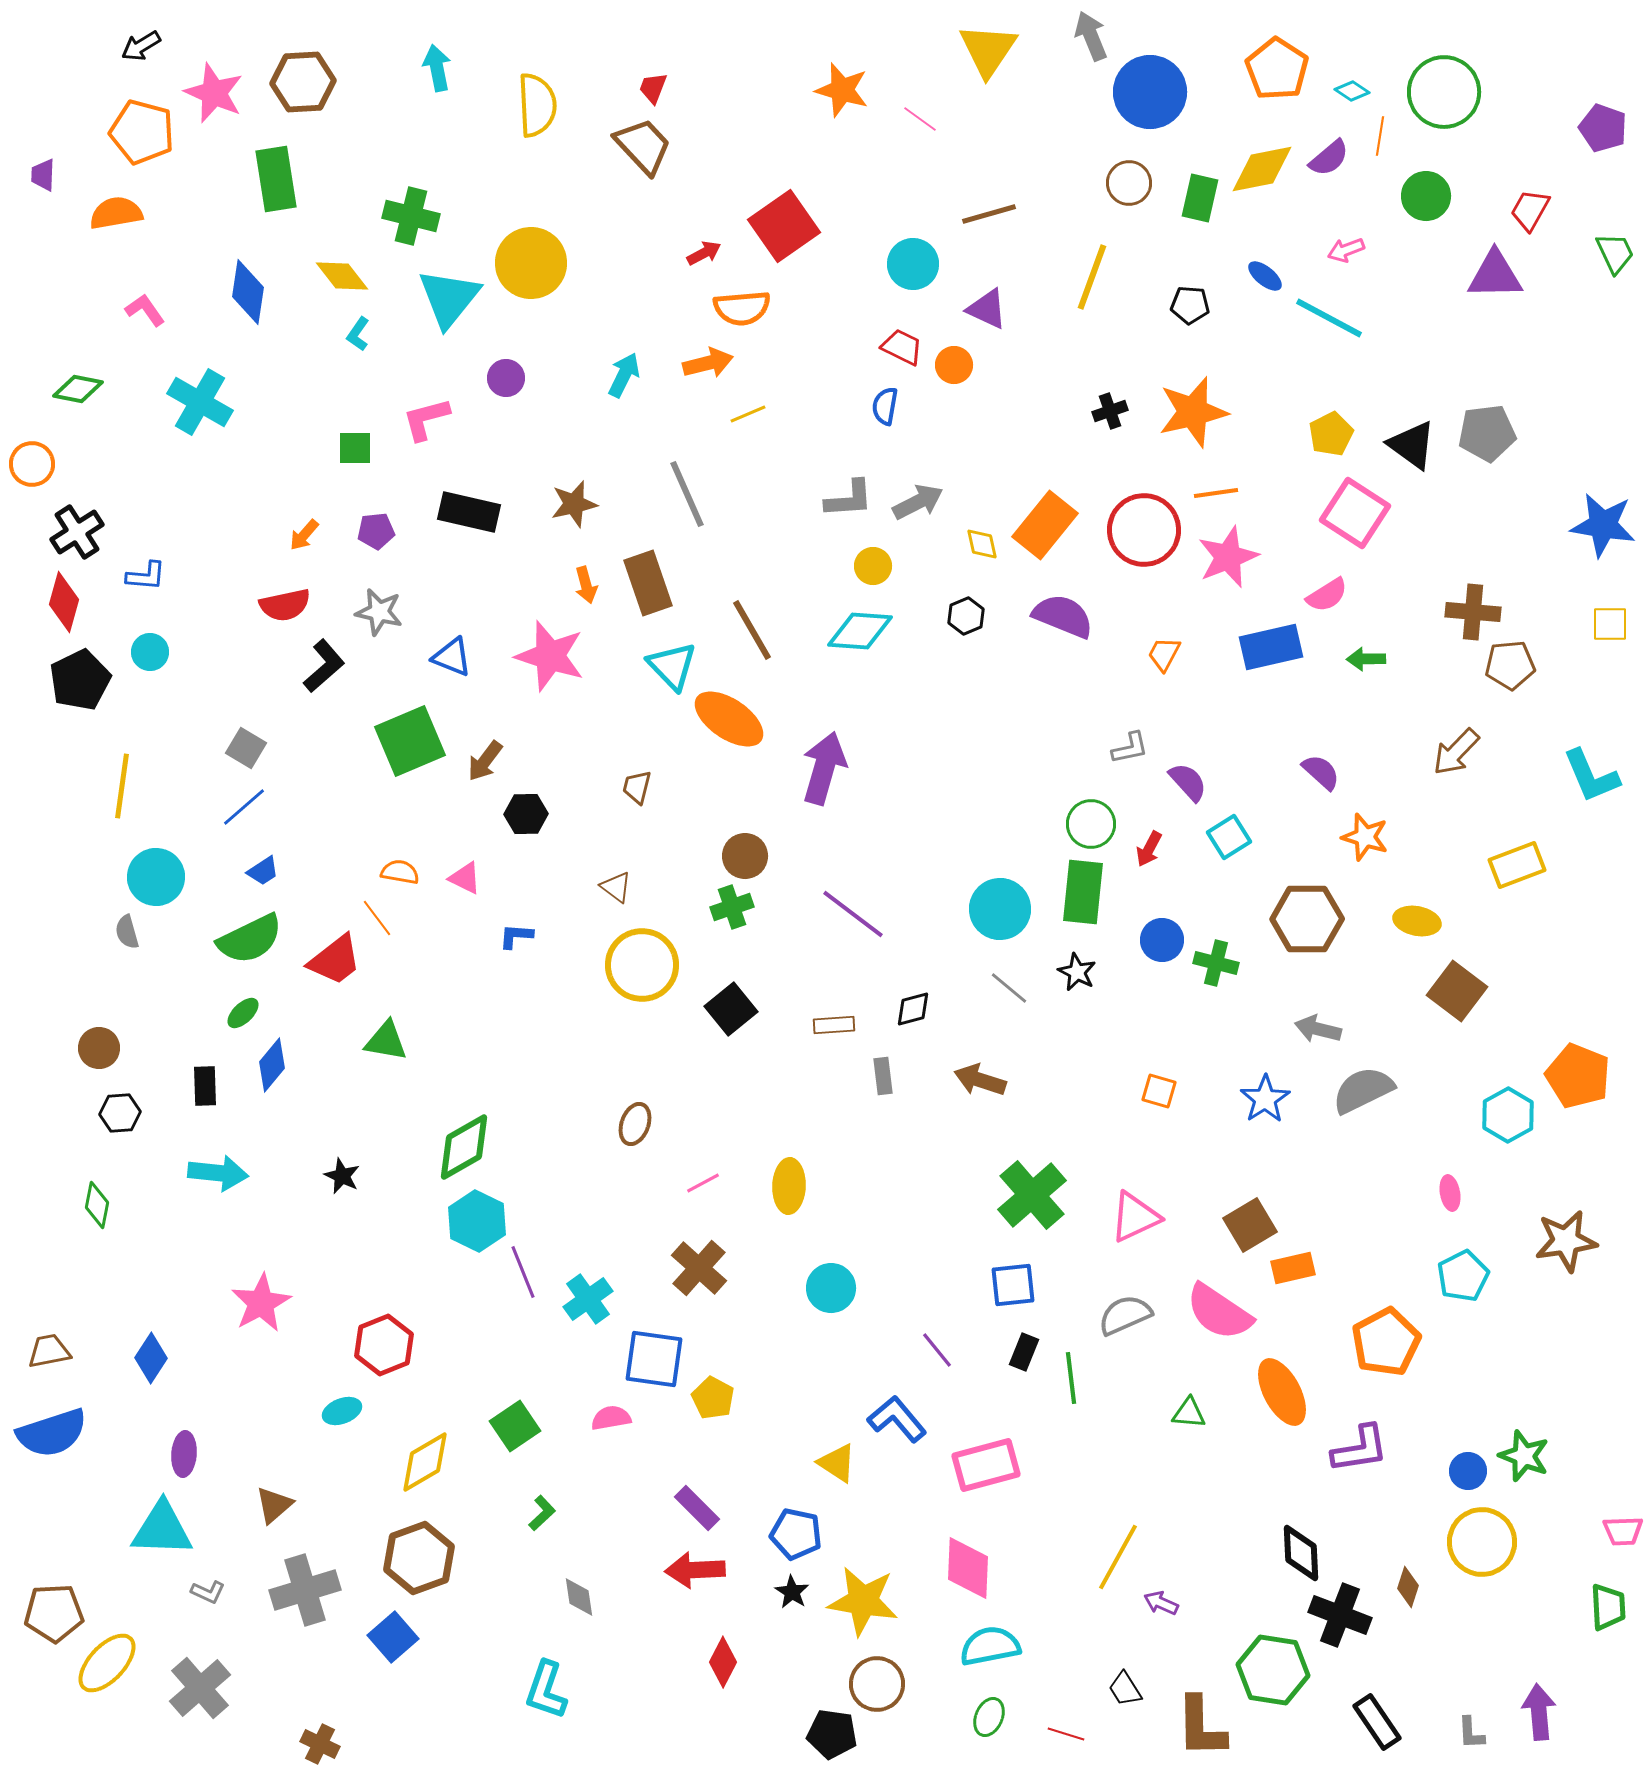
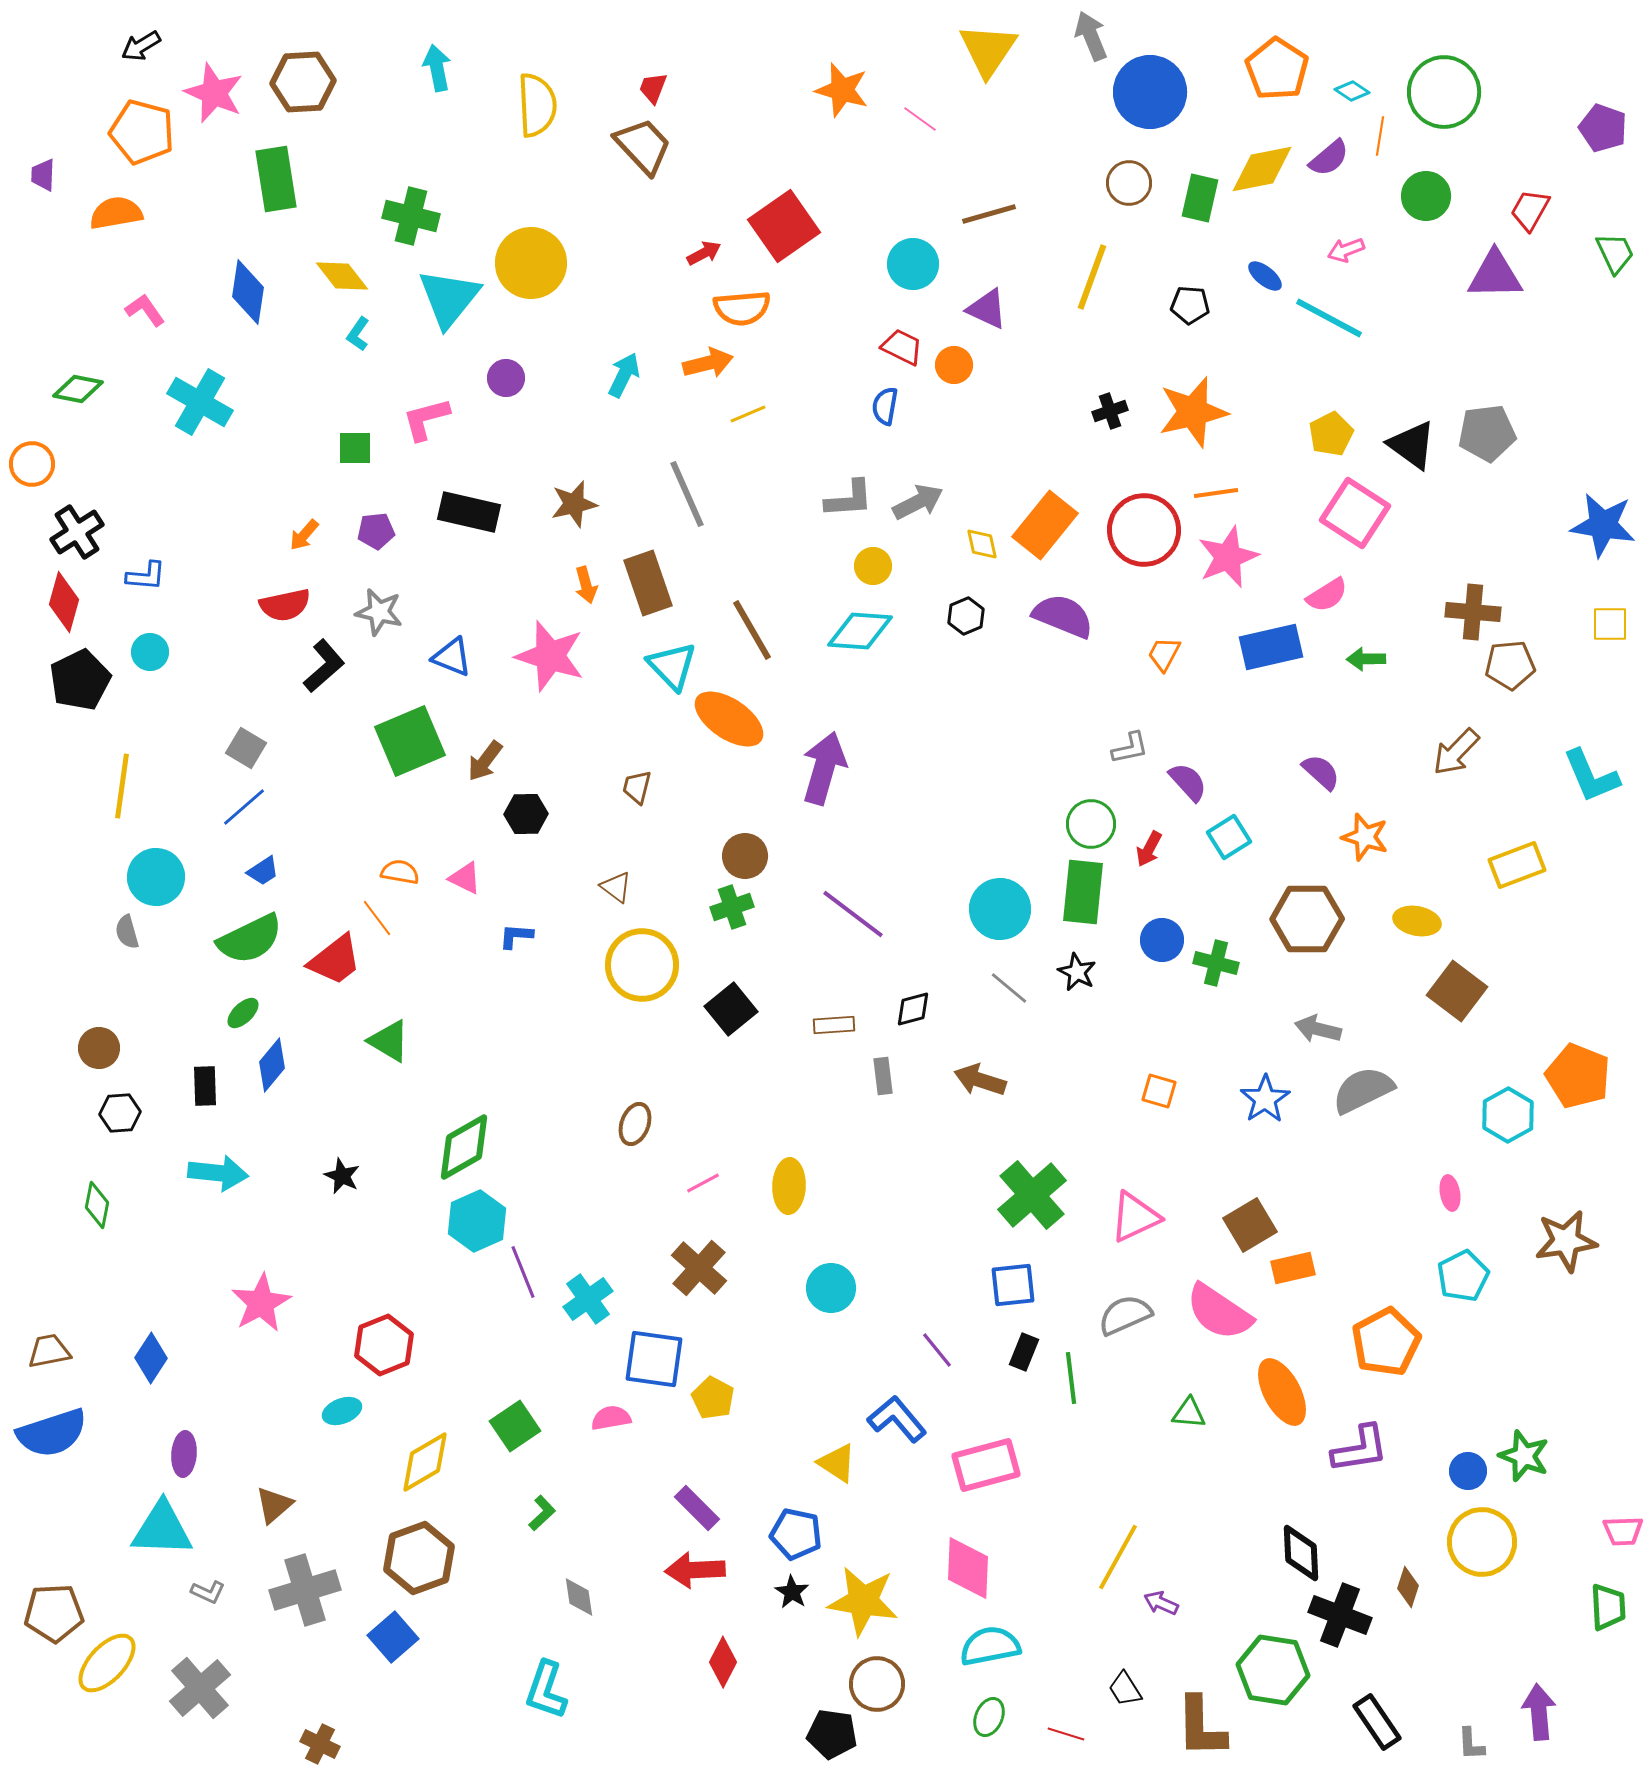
green triangle at (386, 1041): moved 3 px right; rotated 21 degrees clockwise
cyan hexagon at (477, 1221): rotated 10 degrees clockwise
gray L-shape at (1471, 1733): moved 11 px down
